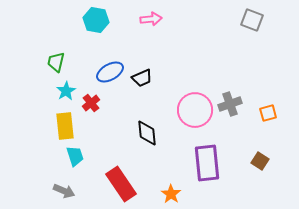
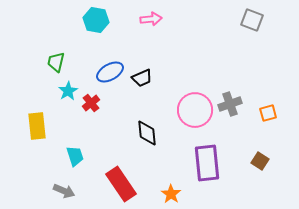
cyan star: moved 2 px right
yellow rectangle: moved 28 px left
